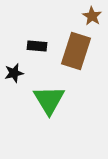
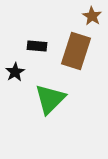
black star: moved 1 px right, 1 px up; rotated 18 degrees counterclockwise
green triangle: moved 1 px right, 1 px up; rotated 16 degrees clockwise
